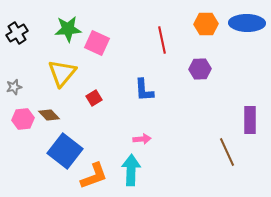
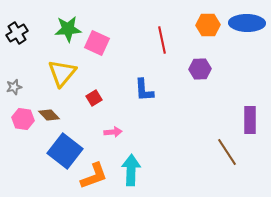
orange hexagon: moved 2 px right, 1 px down
pink hexagon: rotated 15 degrees clockwise
pink arrow: moved 29 px left, 7 px up
brown line: rotated 8 degrees counterclockwise
